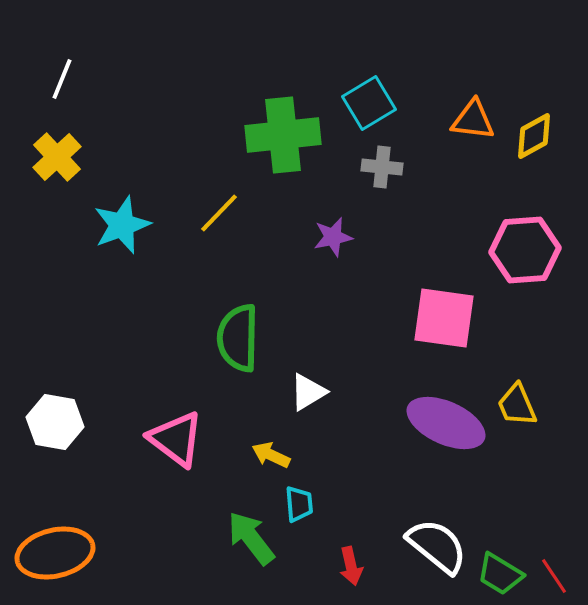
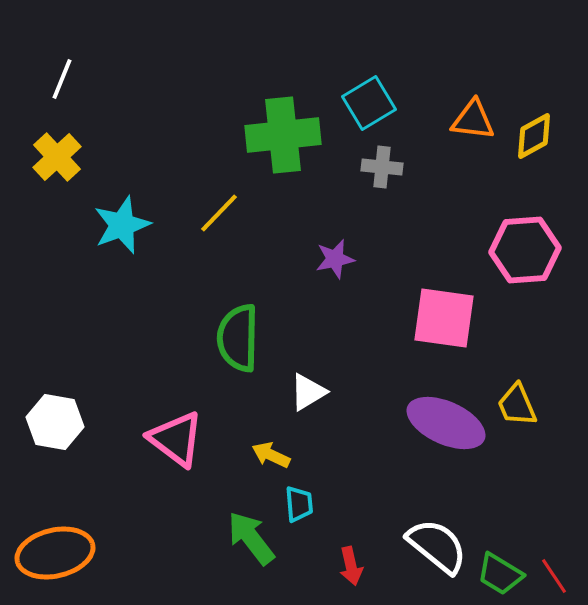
purple star: moved 2 px right, 22 px down
